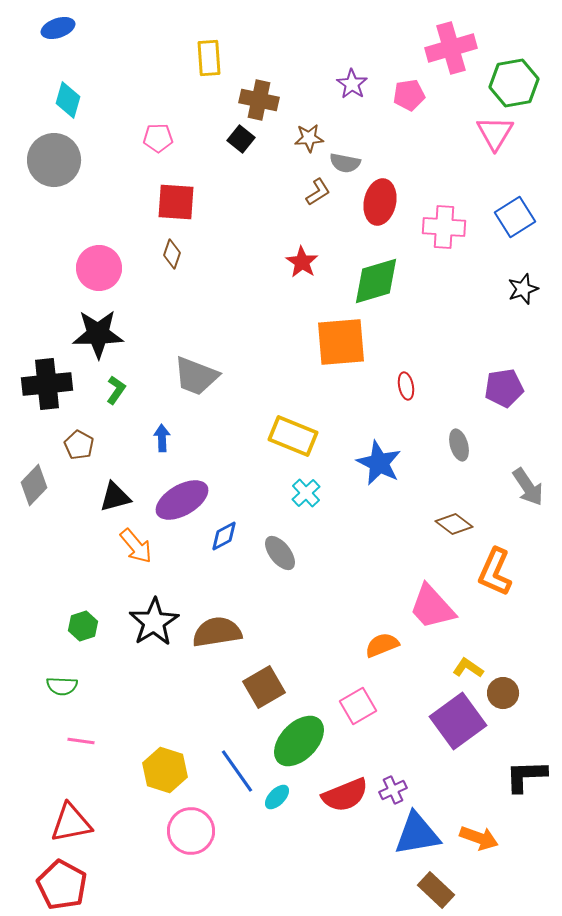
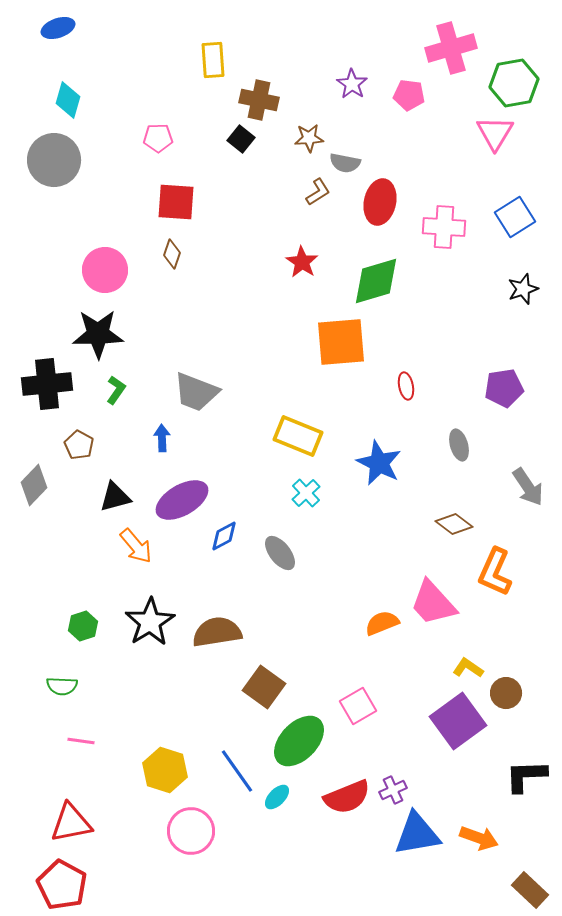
yellow rectangle at (209, 58): moved 4 px right, 2 px down
pink pentagon at (409, 95): rotated 16 degrees clockwise
pink circle at (99, 268): moved 6 px right, 2 px down
gray trapezoid at (196, 376): moved 16 px down
yellow rectangle at (293, 436): moved 5 px right
pink trapezoid at (432, 607): moved 1 px right, 4 px up
black star at (154, 622): moved 4 px left
orange semicircle at (382, 645): moved 22 px up
brown square at (264, 687): rotated 24 degrees counterclockwise
brown circle at (503, 693): moved 3 px right
red semicircle at (345, 795): moved 2 px right, 2 px down
brown rectangle at (436, 890): moved 94 px right
